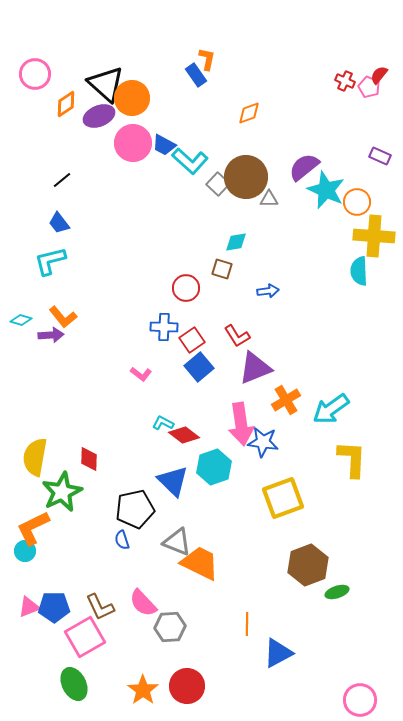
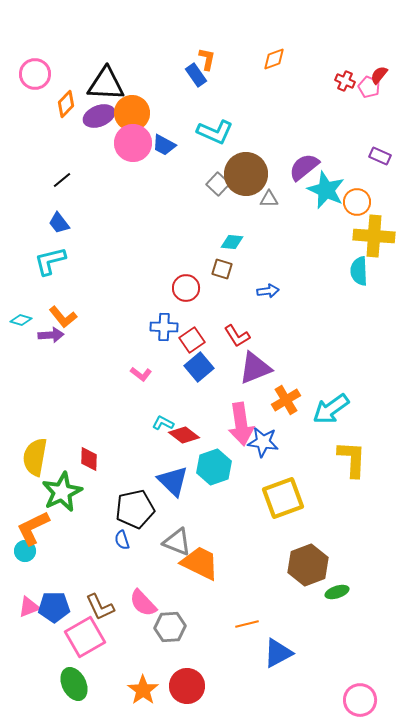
black triangle at (106, 84): rotated 39 degrees counterclockwise
orange circle at (132, 98): moved 15 px down
orange diamond at (66, 104): rotated 12 degrees counterclockwise
orange diamond at (249, 113): moved 25 px right, 54 px up
cyan L-shape at (190, 161): moved 25 px right, 29 px up; rotated 18 degrees counterclockwise
brown circle at (246, 177): moved 3 px up
cyan diamond at (236, 242): moved 4 px left; rotated 15 degrees clockwise
orange line at (247, 624): rotated 75 degrees clockwise
